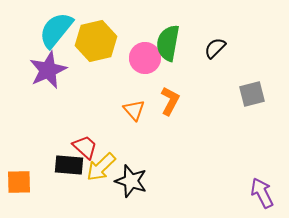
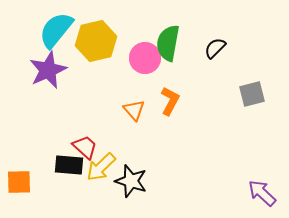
purple arrow: rotated 20 degrees counterclockwise
